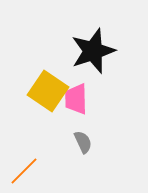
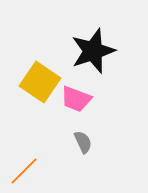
yellow square: moved 8 px left, 9 px up
pink trapezoid: rotated 68 degrees counterclockwise
